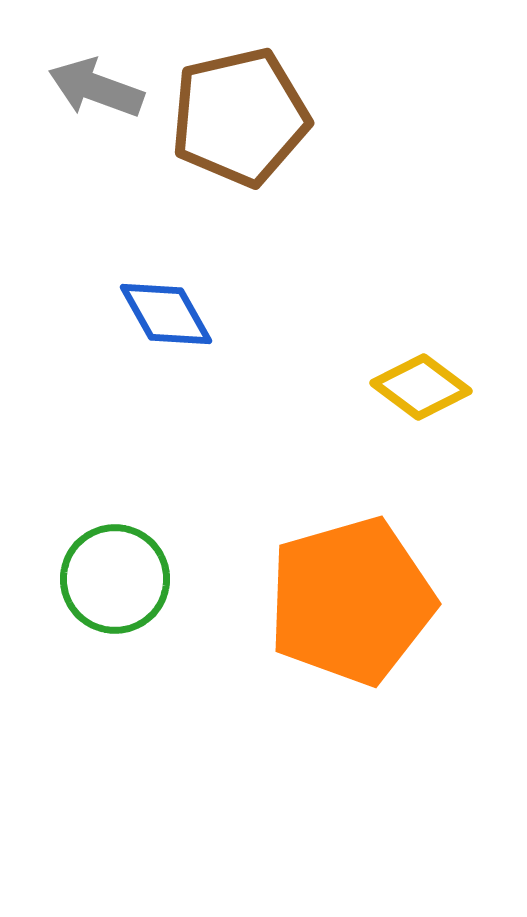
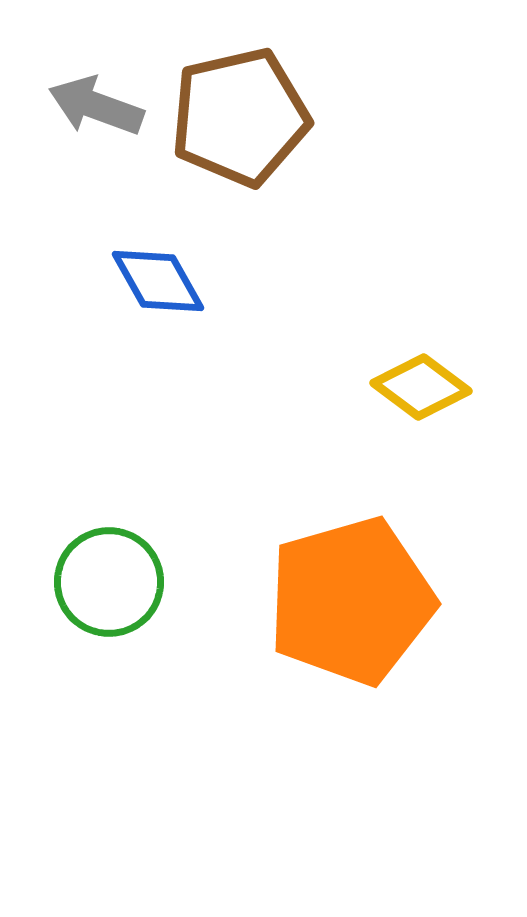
gray arrow: moved 18 px down
blue diamond: moved 8 px left, 33 px up
green circle: moved 6 px left, 3 px down
